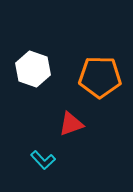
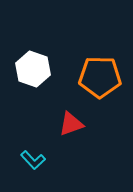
cyan L-shape: moved 10 px left
